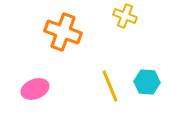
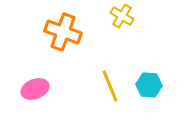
yellow cross: moved 3 px left; rotated 10 degrees clockwise
cyan hexagon: moved 2 px right, 3 px down
